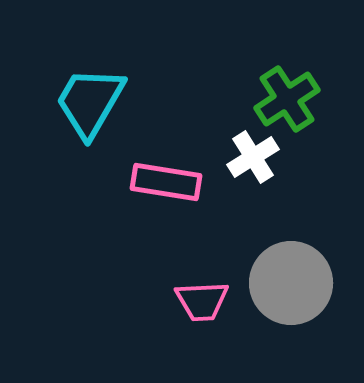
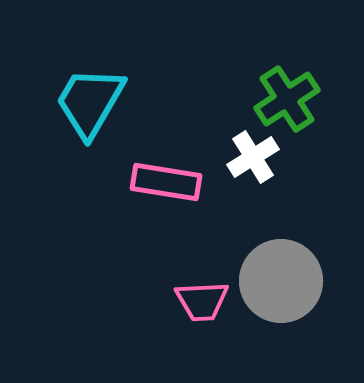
gray circle: moved 10 px left, 2 px up
